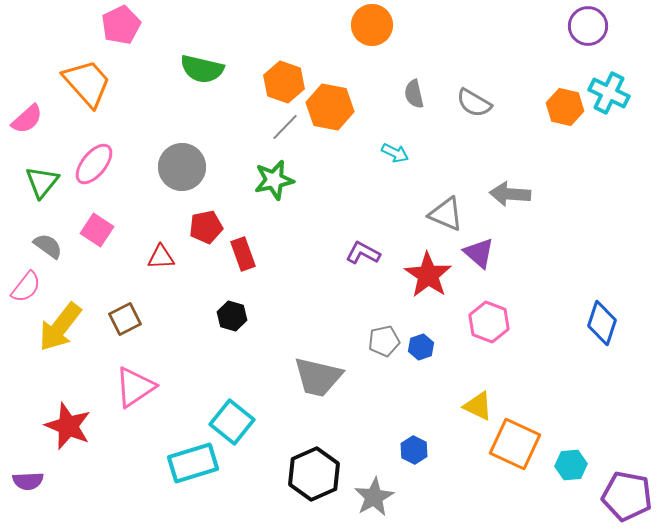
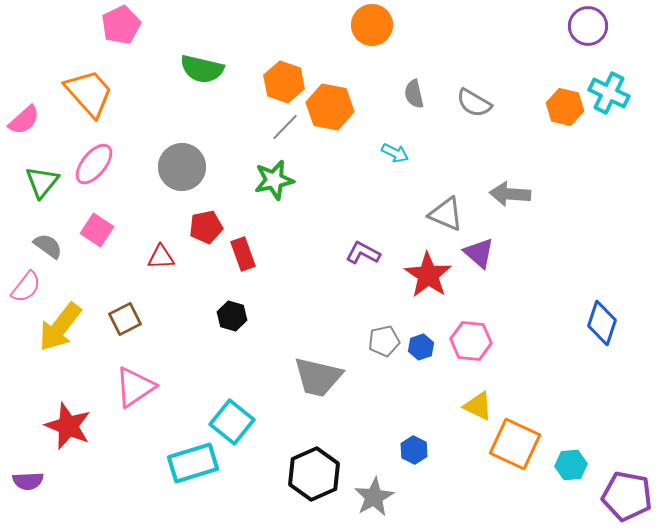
orange trapezoid at (87, 83): moved 2 px right, 10 px down
pink semicircle at (27, 119): moved 3 px left, 1 px down
pink hexagon at (489, 322): moved 18 px left, 19 px down; rotated 15 degrees counterclockwise
